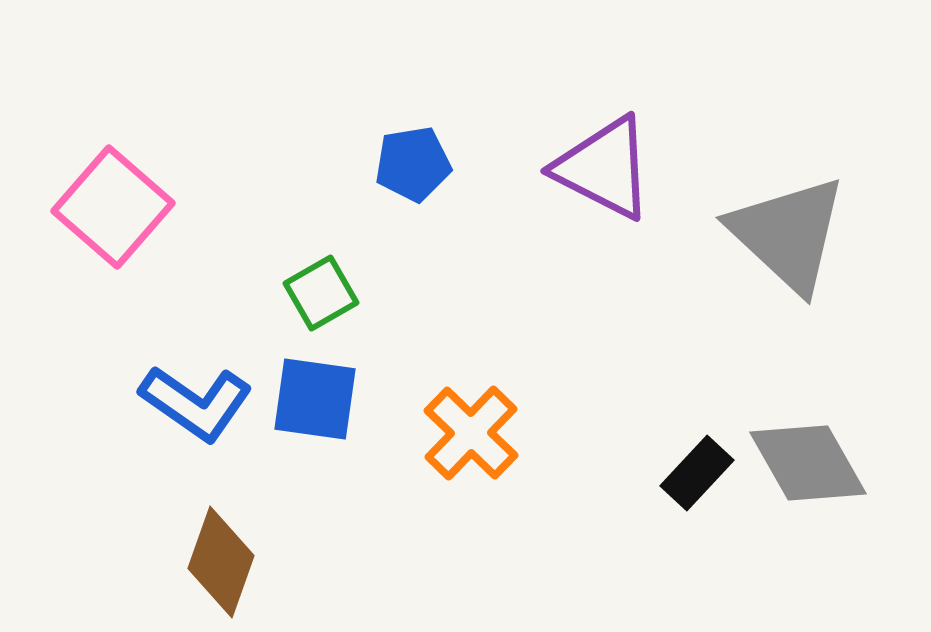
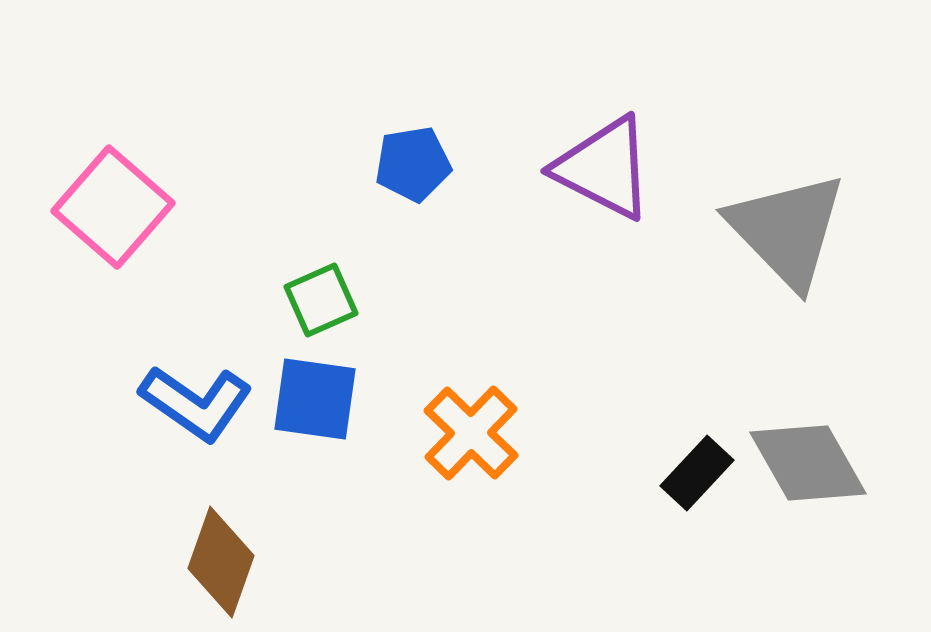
gray triangle: moved 1 px left, 4 px up; rotated 3 degrees clockwise
green square: moved 7 px down; rotated 6 degrees clockwise
